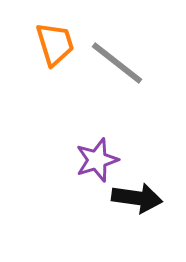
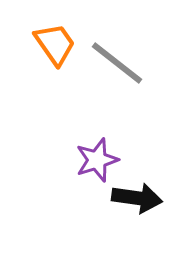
orange trapezoid: rotated 18 degrees counterclockwise
